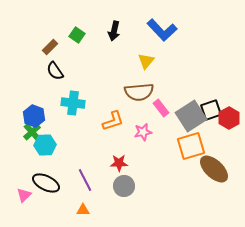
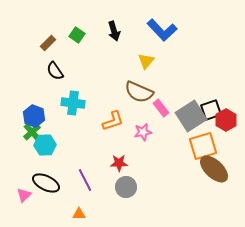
black arrow: rotated 30 degrees counterclockwise
brown rectangle: moved 2 px left, 4 px up
brown semicircle: rotated 28 degrees clockwise
red hexagon: moved 3 px left, 2 px down
orange square: moved 12 px right
gray circle: moved 2 px right, 1 px down
orange triangle: moved 4 px left, 4 px down
